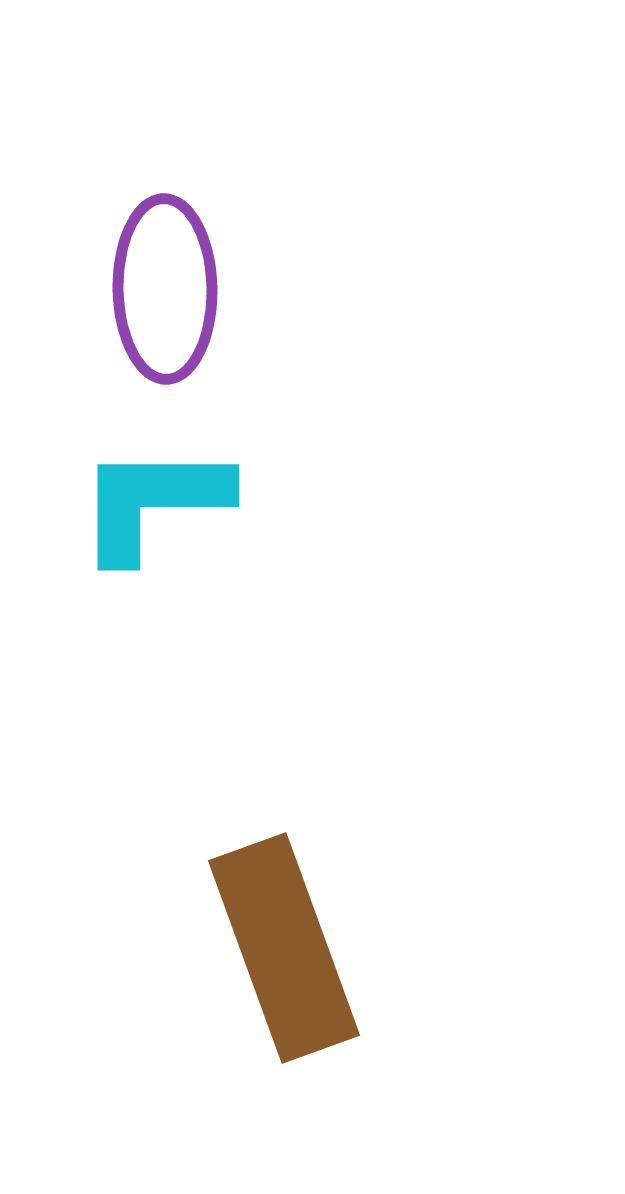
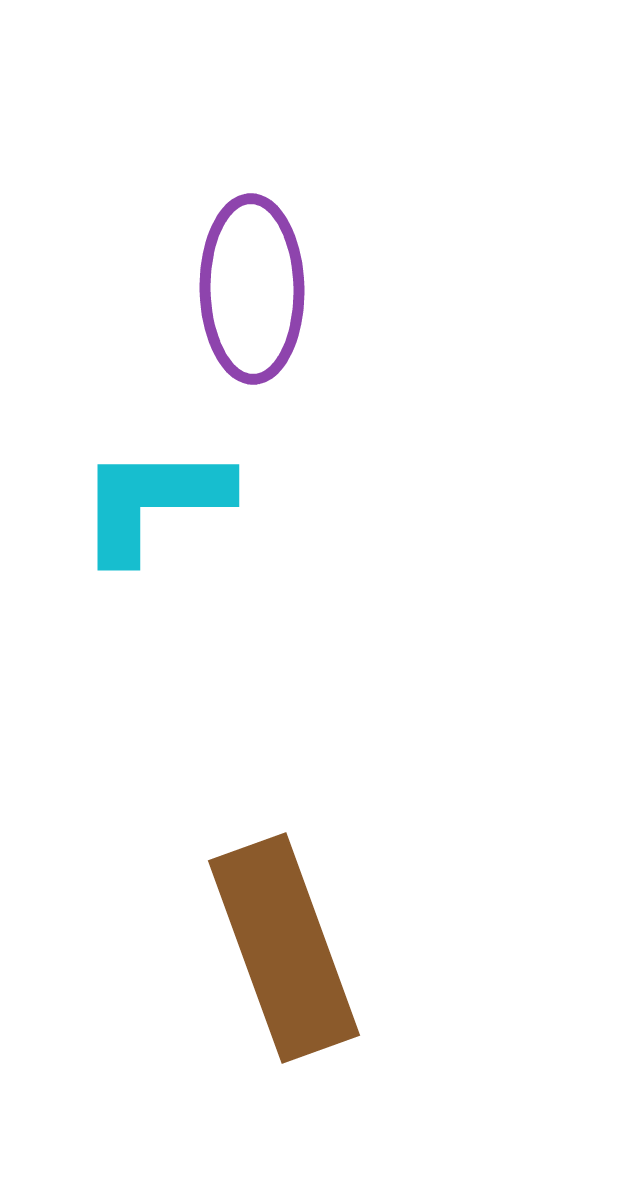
purple ellipse: moved 87 px right
